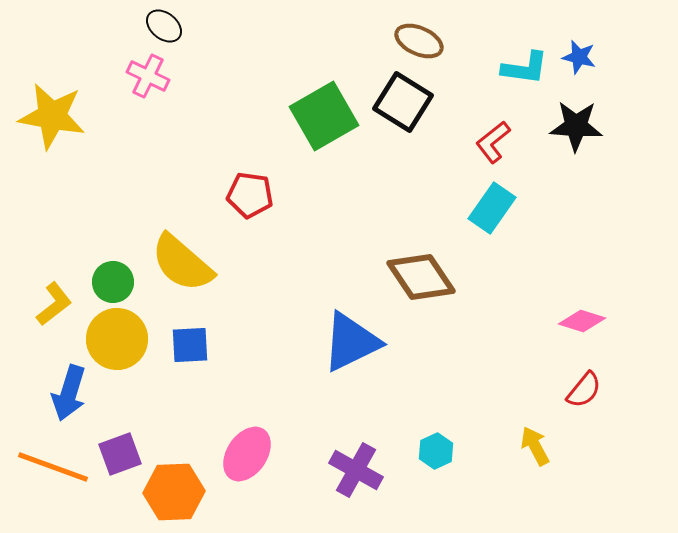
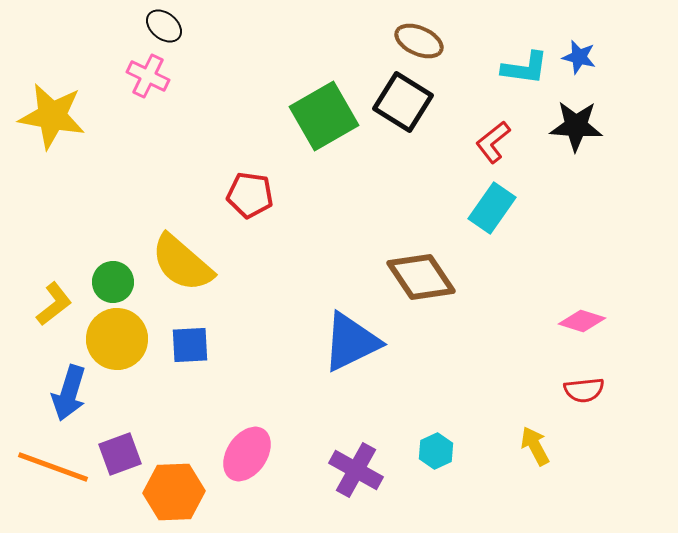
red semicircle: rotated 45 degrees clockwise
